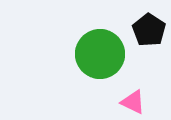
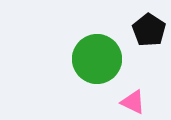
green circle: moved 3 px left, 5 px down
